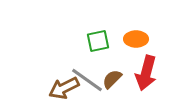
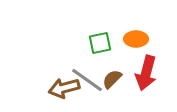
green square: moved 2 px right, 2 px down
brown arrow: rotated 12 degrees clockwise
